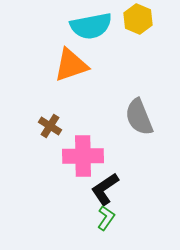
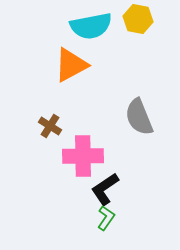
yellow hexagon: rotated 12 degrees counterclockwise
orange triangle: rotated 9 degrees counterclockwise
